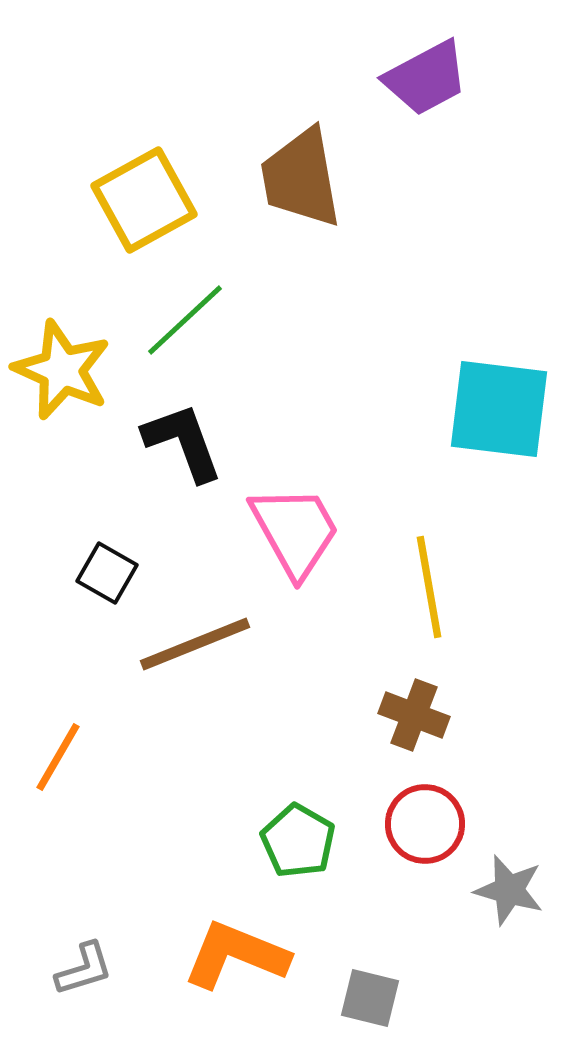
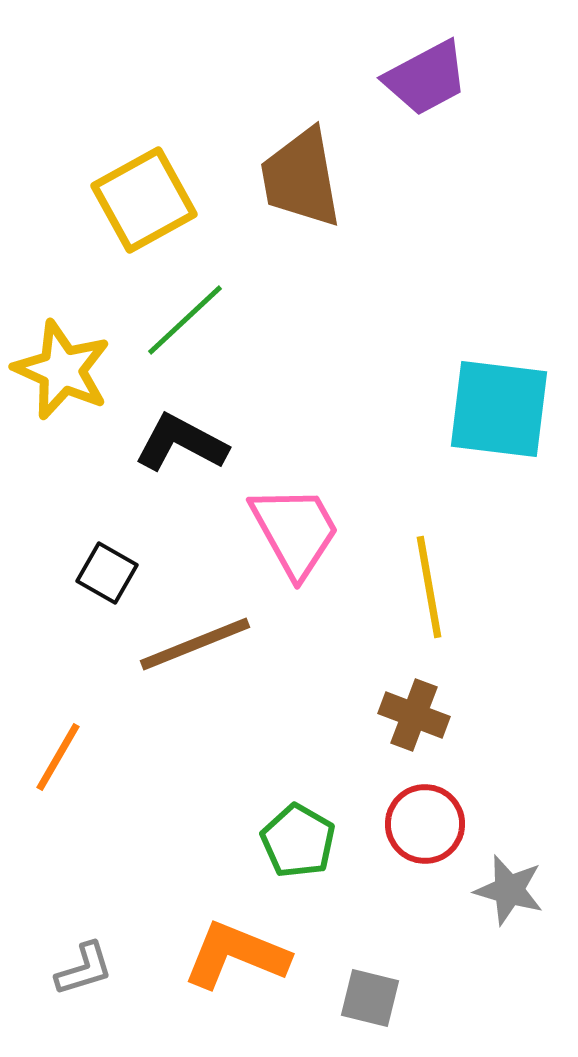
black L-shape: moved 2 px left, 1 px down; rotated 42 degrees counterclockwise
